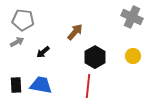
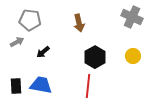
gray pentagon: moved 7 px right
brown arrow: moved 4 px right, 9 px up; rotated 126 degrees clockwise
black rectangle: moved 1 px down
